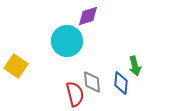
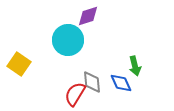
cyan circle: moved 1 px right, 1 px up
yellow square: moved 3 px right, 2 px up
blue diamond: rotated 30 degrees counterclockwise
red semicircle: rotated 135 degrees counterclockwise
